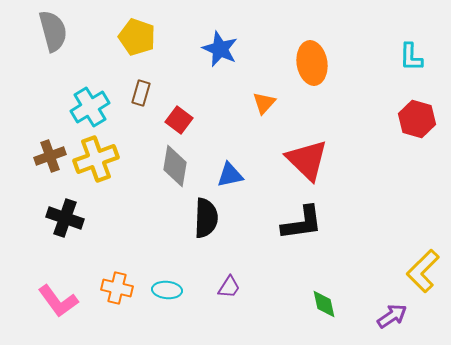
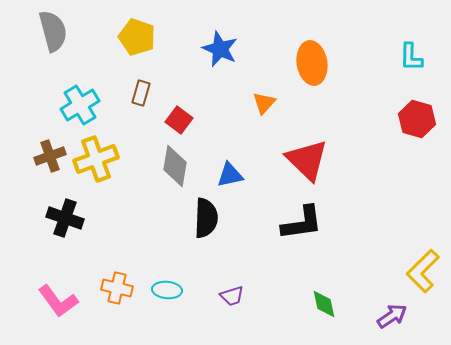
cyan cross: moved 10 px left, 2 px up
purple trapezoid: moved 3 px right, 9 px down; rotated 40 degrees clockwise
